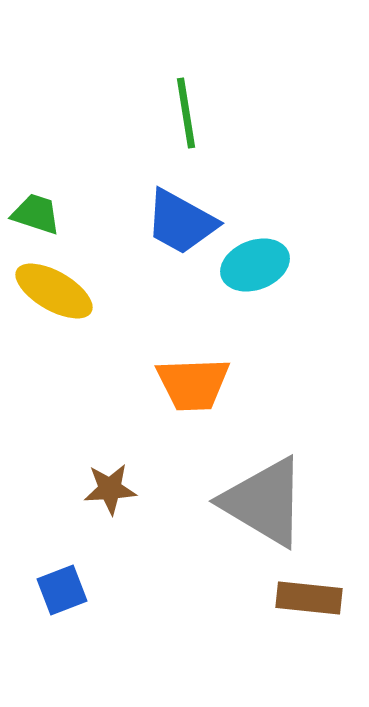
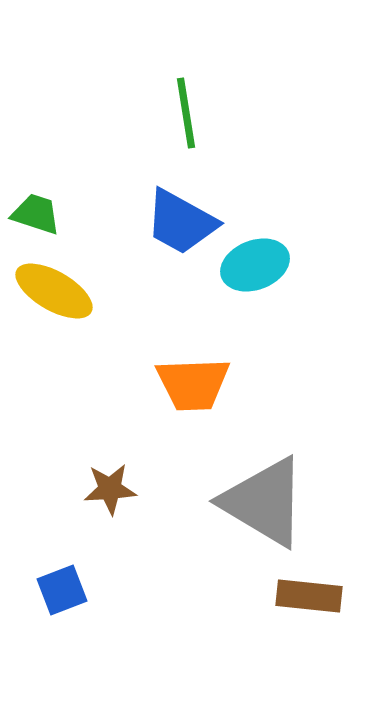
brown rectangle: moved 2 px up
